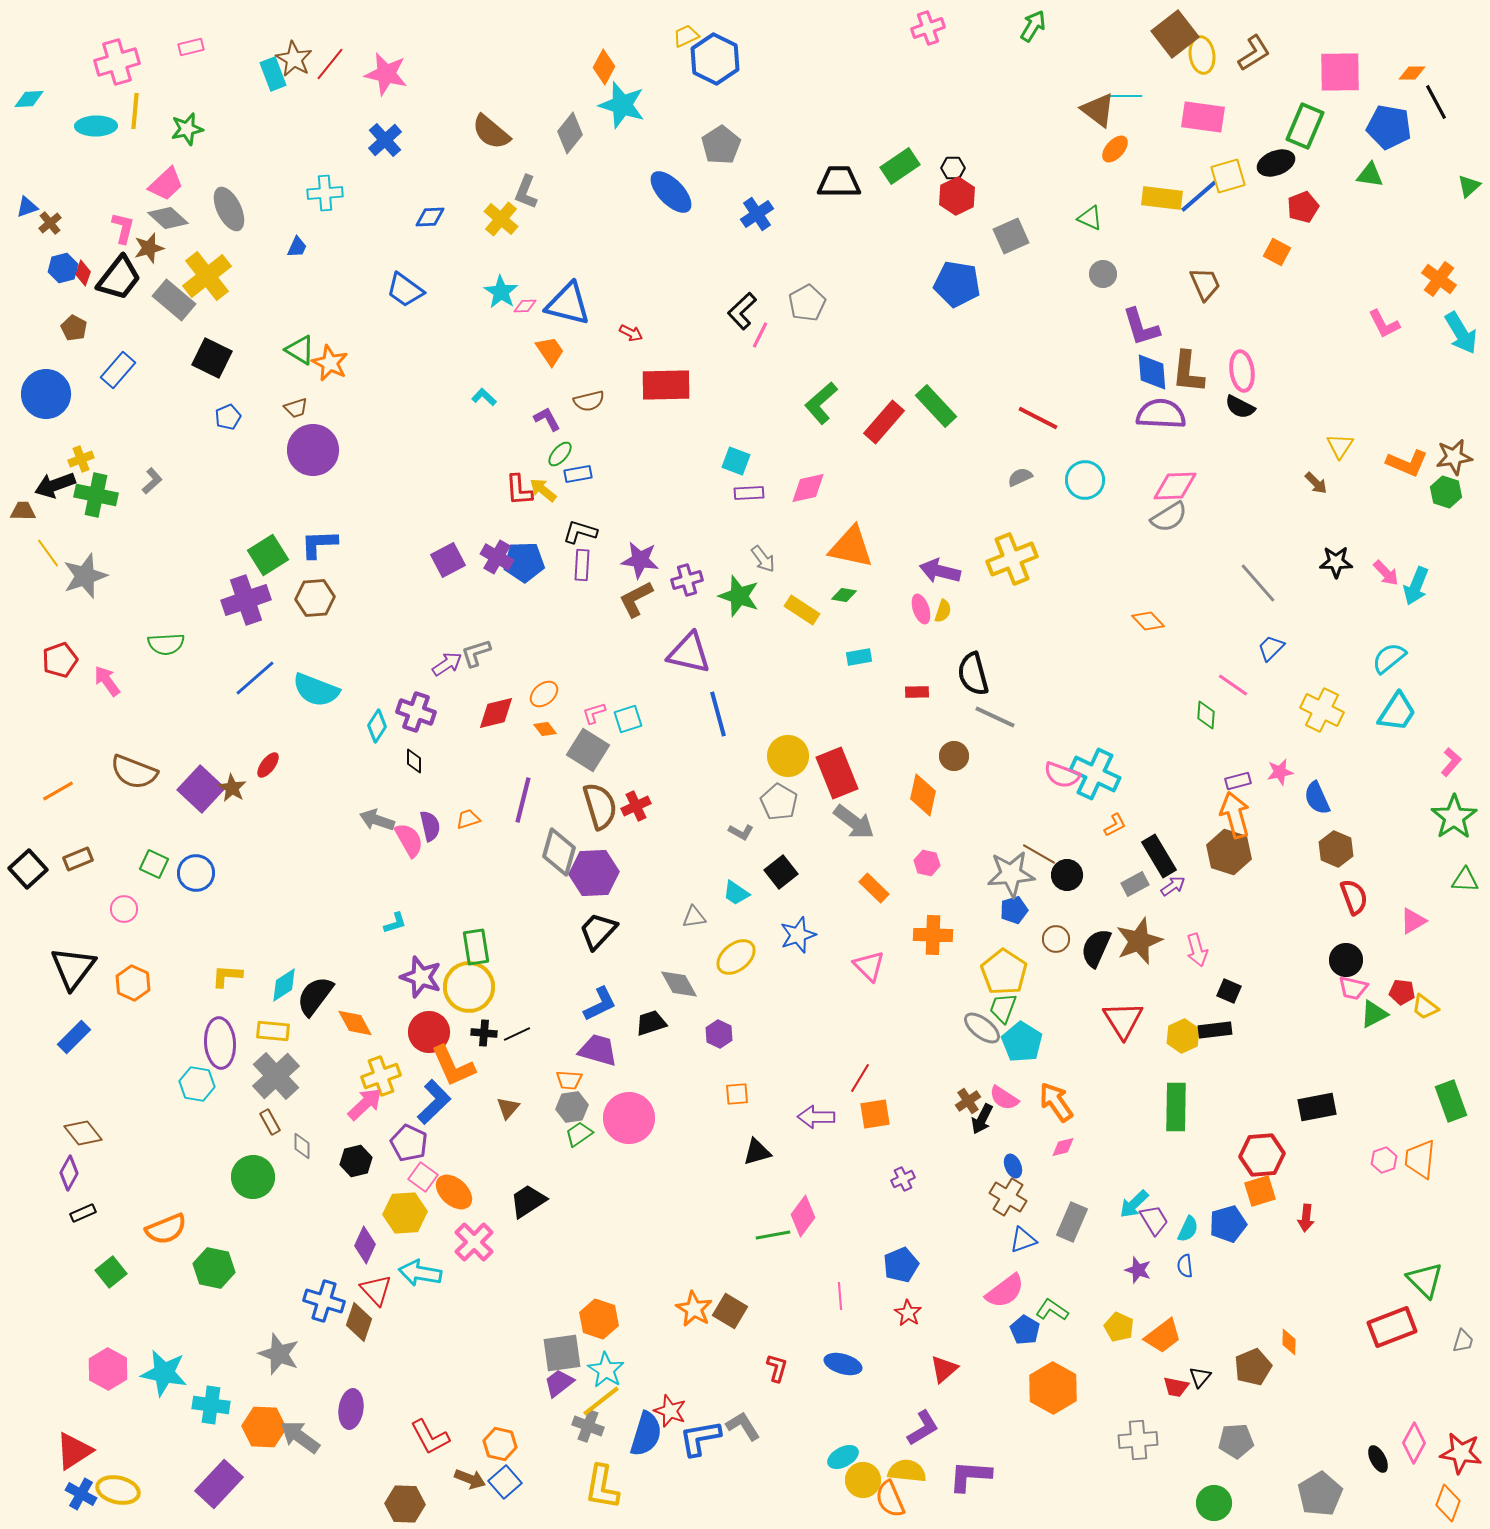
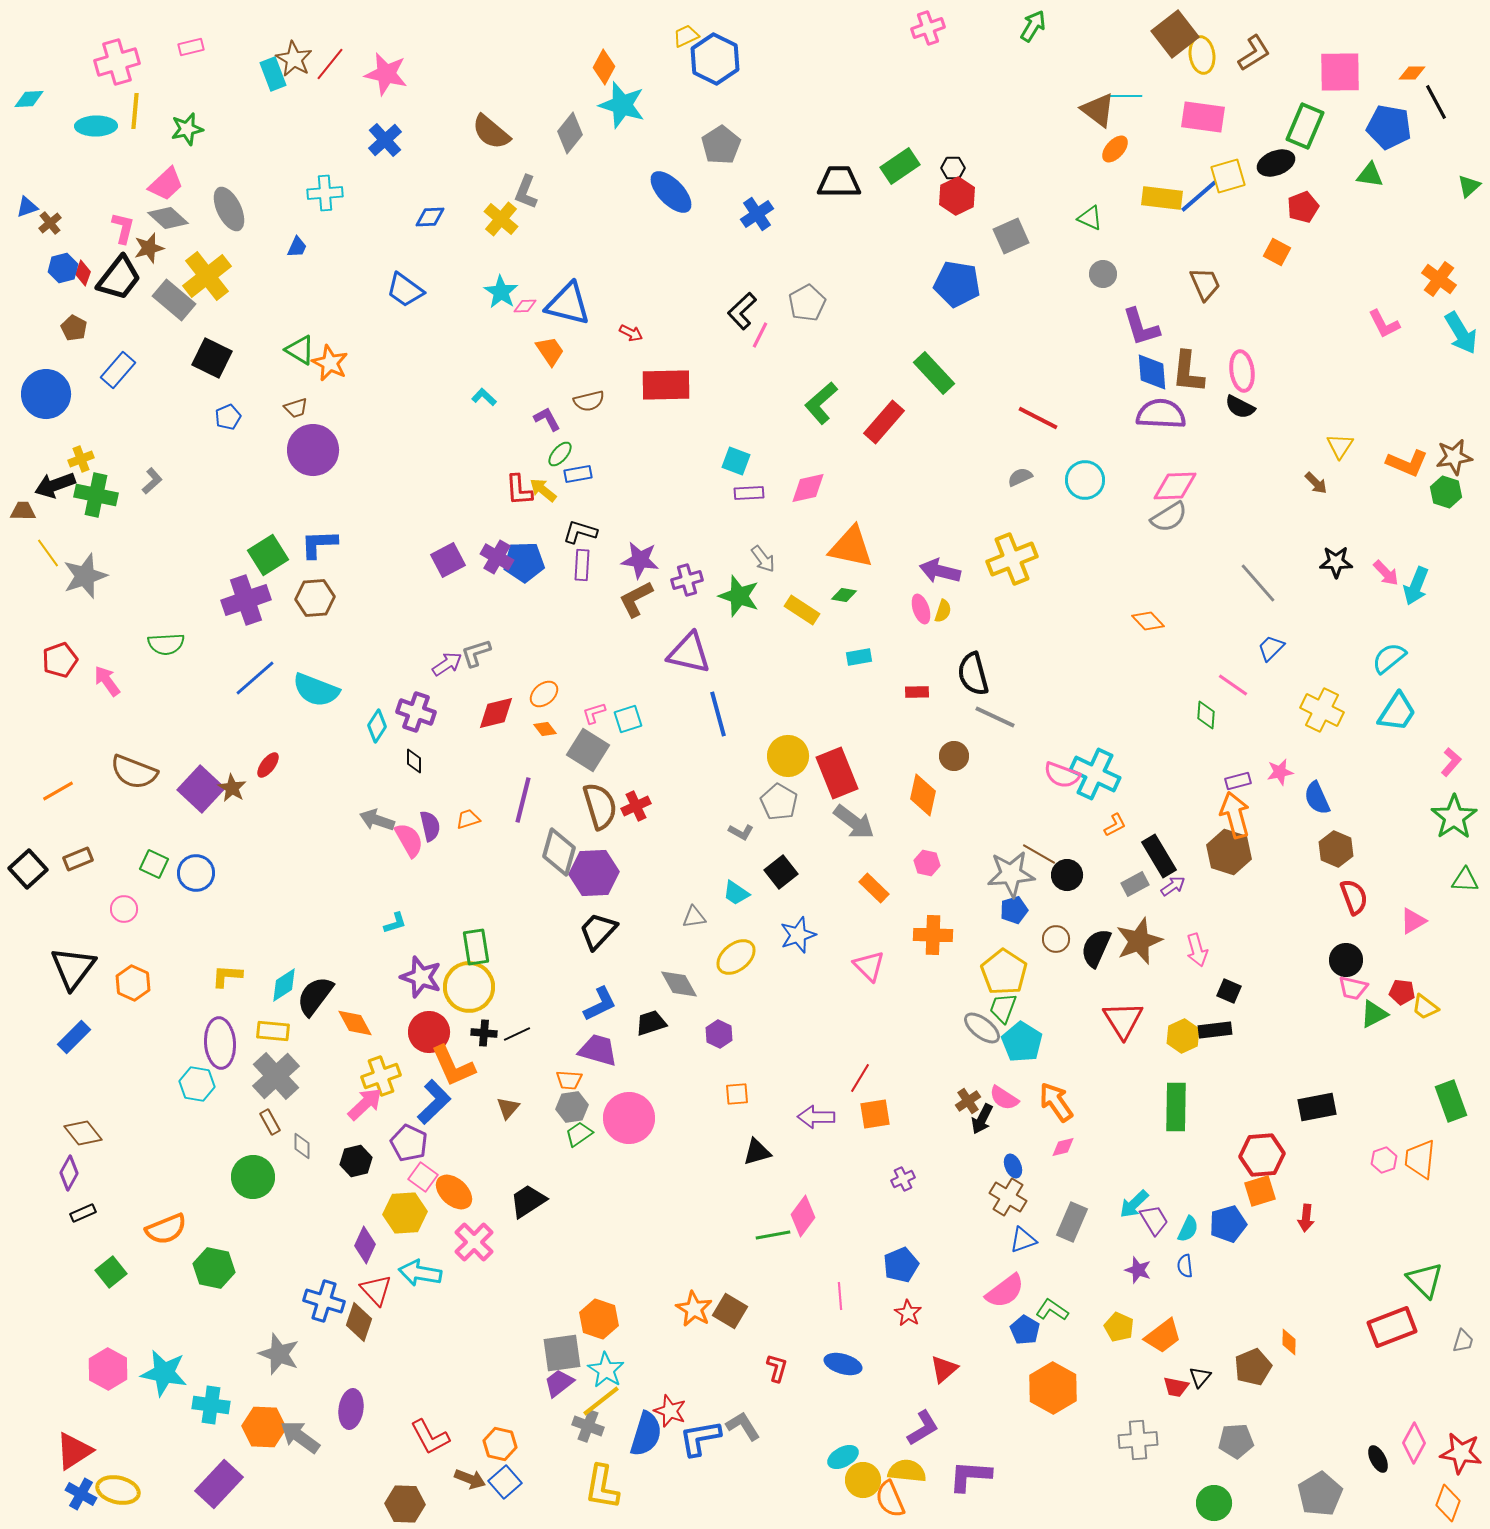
green rectangle at (936, 406): moved 2 px left, 33 px up
